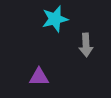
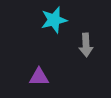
cyan star: moved 1 px left, 1 px down
